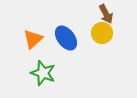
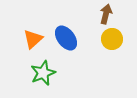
brown arrow: rotated 138 degrees counterclockwise
yellow circle: moved 10 px right, 6 px down
green star: rotated 30 degrees clockwise
